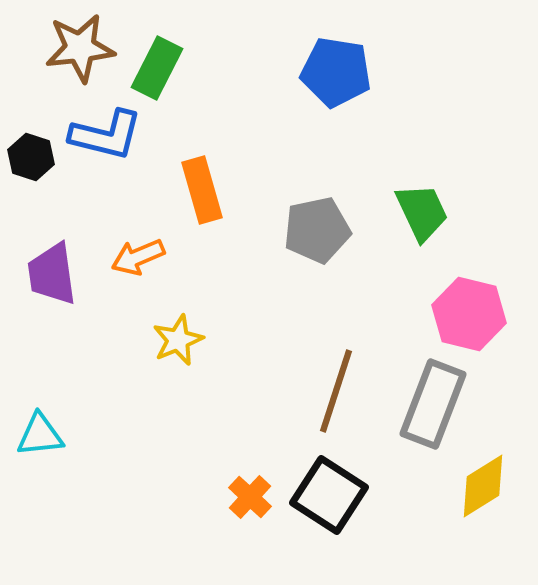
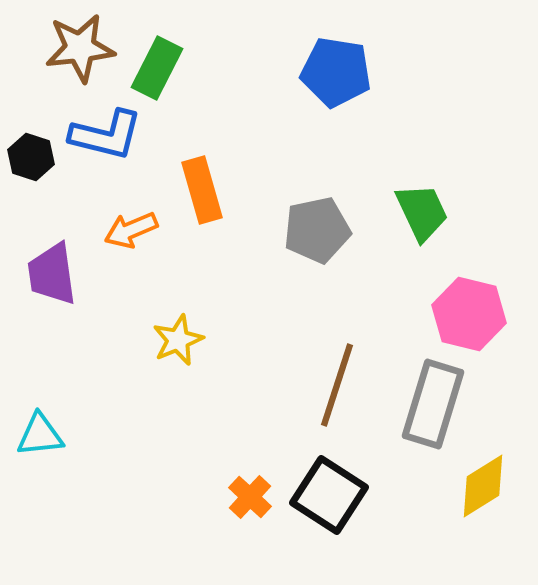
orange arrow: moved 7 px left, 27 px up
brown line: moved 1 px right, 6 px up
gray rectangle: rotated 4 degrees counterclockwise
